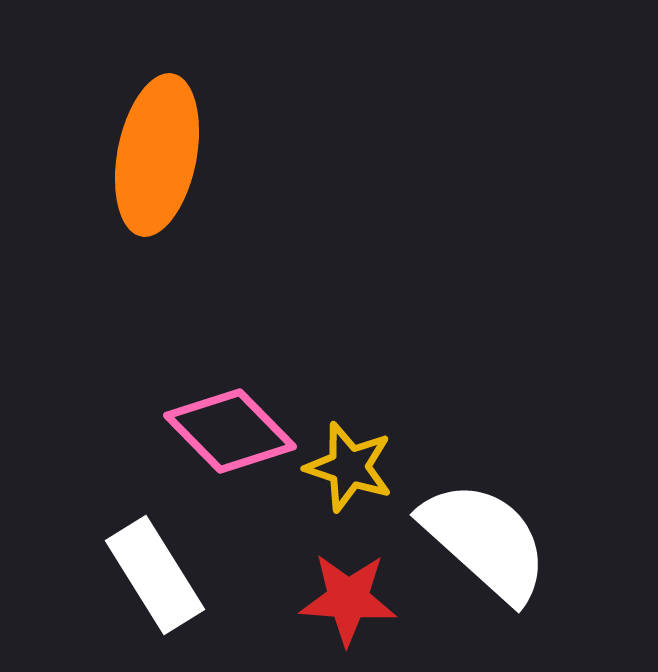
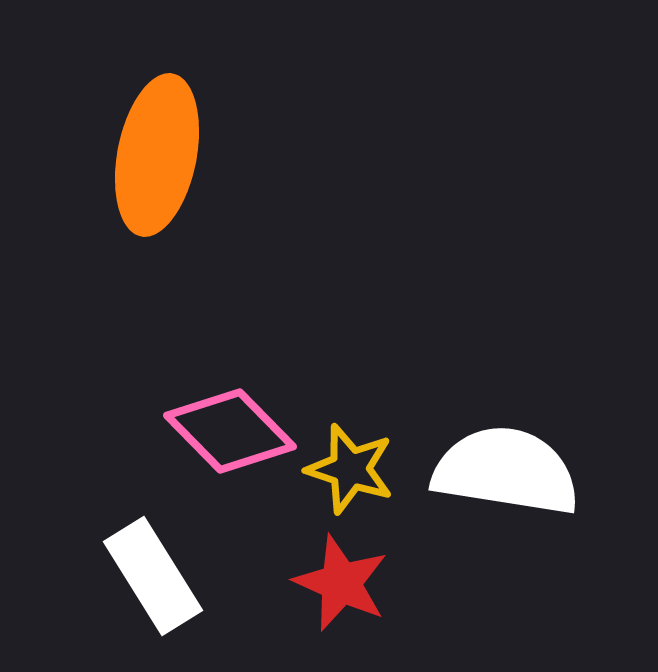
yellow star: moved 1 px right, 2 px down
white semicircle: moved 21 px right, 70 px up; rotated 33 degrees counterclockwise
white rectangle: moved 2 px left, 1 px down
red star: moved 7 px left, 16 px up; rotated 20 degrees clockwise
